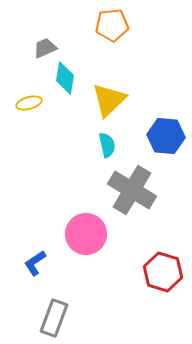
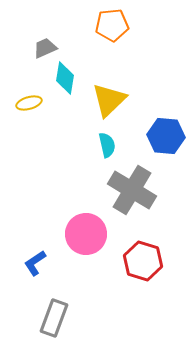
red hexagon: moved 20 px left, 11 px up
